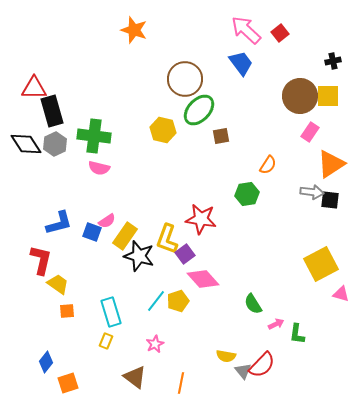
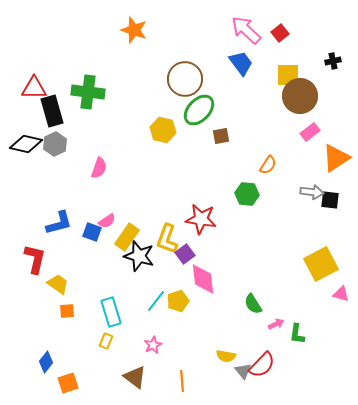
yellow square at (328, 96): moved 40 px left, 21 px up
pink rectangle at (310, 132): rotated 18 degrees clockwise
green cross at (94, 136): moved 6 px left, 44 px up
black diamond at (26, 144): rotated 44 degrees counterclockwise
orange triangle at (331, 164): moved 5 px right, 6 px up
pink semicircle at (99, 168): rotated 85 degrees counterclockwise
green hexagon at (247, 194): rotated 15 degrees clockwise
yellow rectangle at (125, 236): moved 2 px right, 1 px down
red L-shape at (41, 260): moved 6 px left, 1 px up
pink diamond at (203, 279): rotated 36 degrees clockwise
pink star at (155, 344): moved 2 px left, 1 px down
orange line at (181, 383): moved 1 px right, 2 px up; rotated 15 degrees counterclockwise
